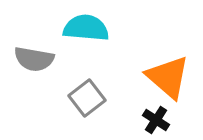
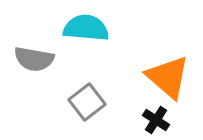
gray square: moved 4 px down
